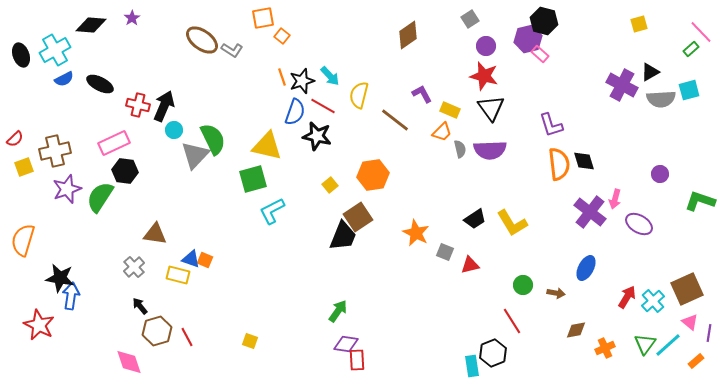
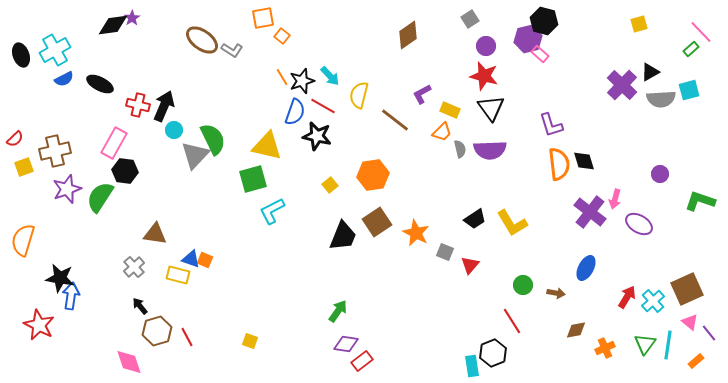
black diamond at (91, 25): moved 22 px right; rotated 12 degrees counterclockwise
orange line at (282, 77): rotated 12 degrees counterclockwise
purple cross at (622, 85): rotated 16 degrees clockwise
purple L-shape at (422, 94): rotated 90 degrees counterclockwise
pink rectangle at (114, 143): rotated 36 degrees counterclockwise
brown square at (358, 217): moved 19 px right, 5 px down
red triangle at (470, 265): rotated 36 degrees counterclockwise
purple line at (709, 333): rotated 48 degrees counterclockwise
cyan line at (668, 345): rotated 40 degrees counterclockwise
red rectangle at (357, 360): moved 5 px right, 1 px down; rotated 55 degrees clockwise
